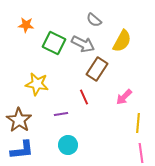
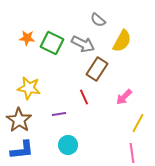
gray semicircle: moved 4 px right
orange star: moved 1 px right, 13 px down
green square: moved 2 px left
yellow star: moved 8 px left, 4 px down
purple line: moved 2 px left
yellow line: rotated 24 degrees clockwise
pink line: moved 9 px left
